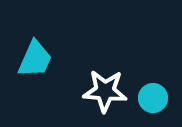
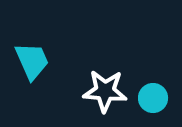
cyan trapezoid: moved 3 px left, 2 px down; rotated 48 degrees counterclockwise
